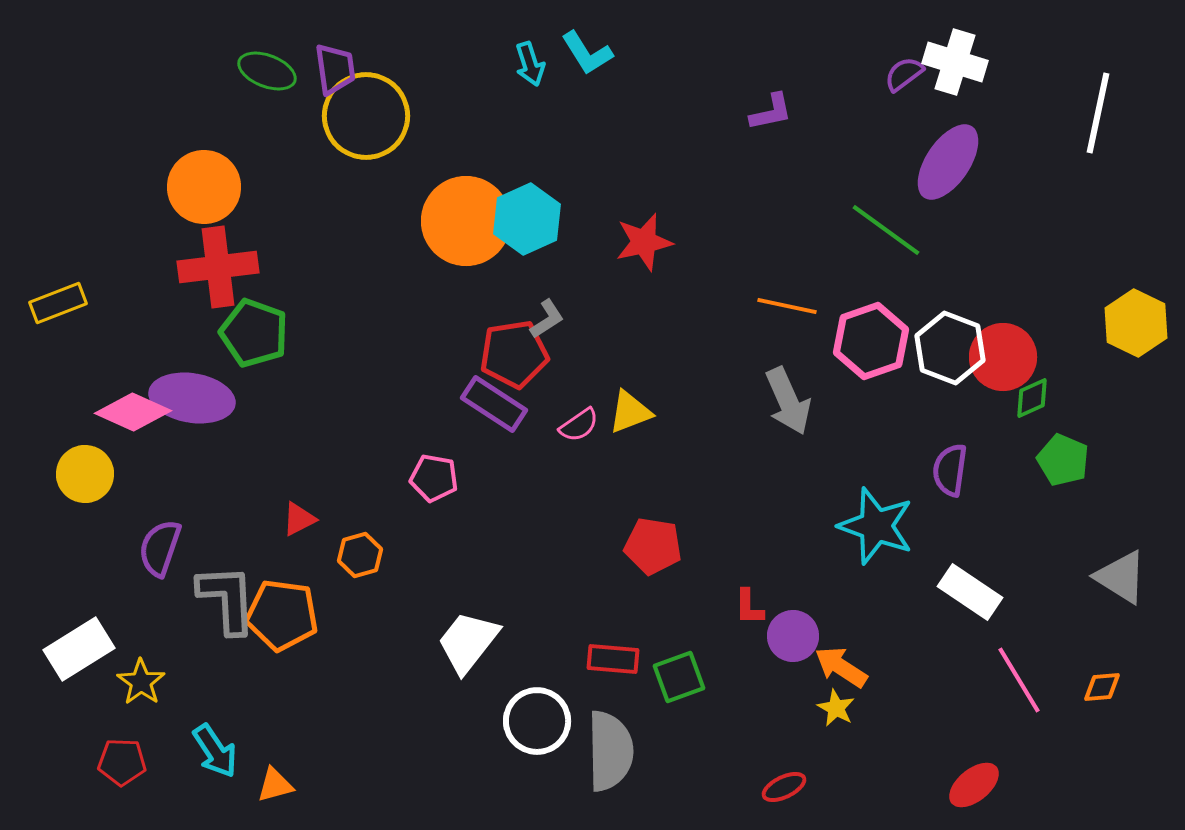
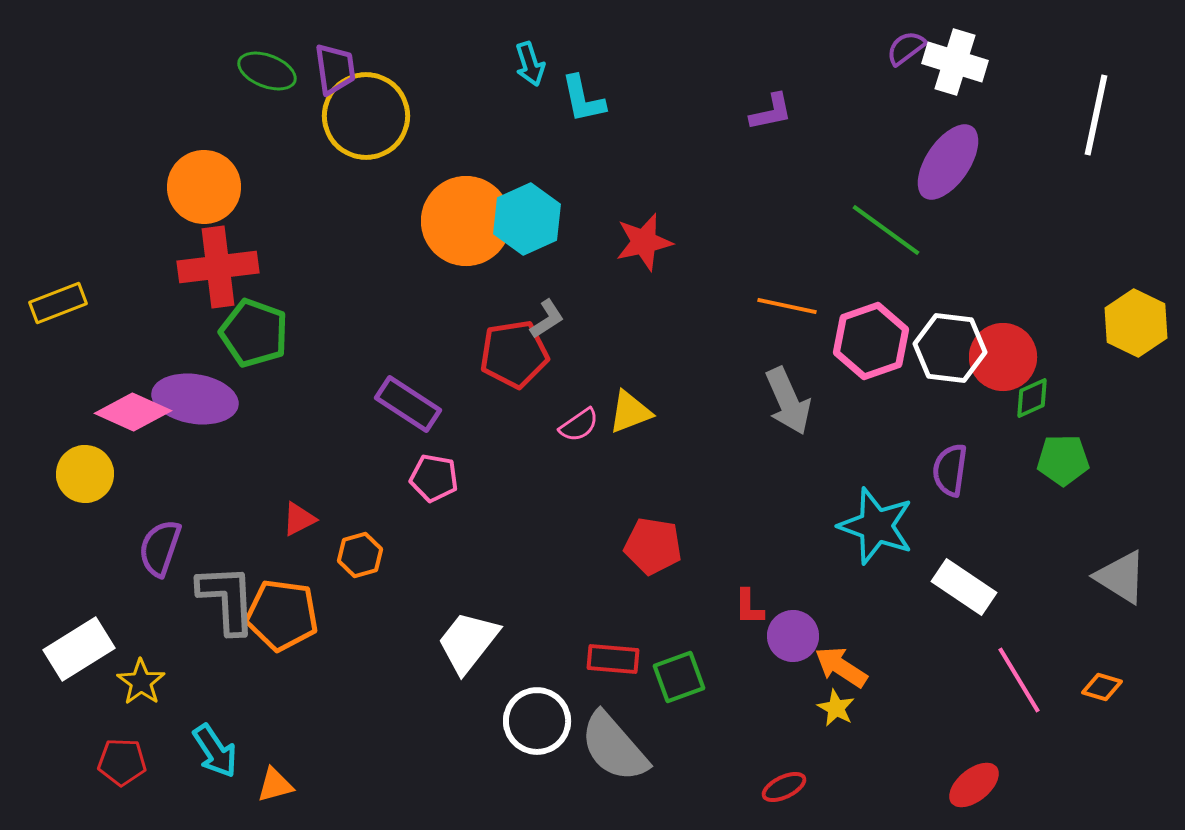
cyan L-shape at (587, 53): moved 4 px left, 46 px down; rotated 20 degrees clockwise
purple semicircle at (904, 74): moved 2 px right, 26 px up
white line at (1098, 113): moved 2 px left, 2 px down
white hexagon at (950, 348): rotated 14 degrees counterclockwise
purple ellipse at (192, 398): moved 3 px right, 1 px down
purple rectangle at (494, 404): moved 86 px left
green pentagon at (1063, 460): rotated 24 degrees counterclockwise
white rectangle at (970, 592): moved 6 px left, 5 px up
orange diamond at (1102, 687): rotated 21 degrees clockwise
gray semicircle at (610, 751): moved 4 px right, 4 px up; rotated 140 degrees clockwise
